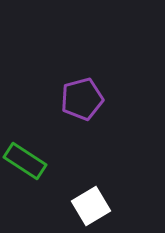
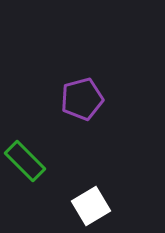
green rectangle: rotated 12 degrees clockwise
